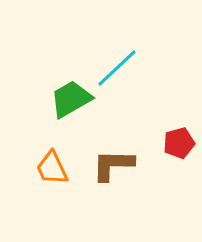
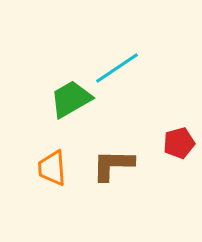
cyan line: rotated 9 degrees clockwise
orange trapezoid: rotated 21 degrees clockwise
